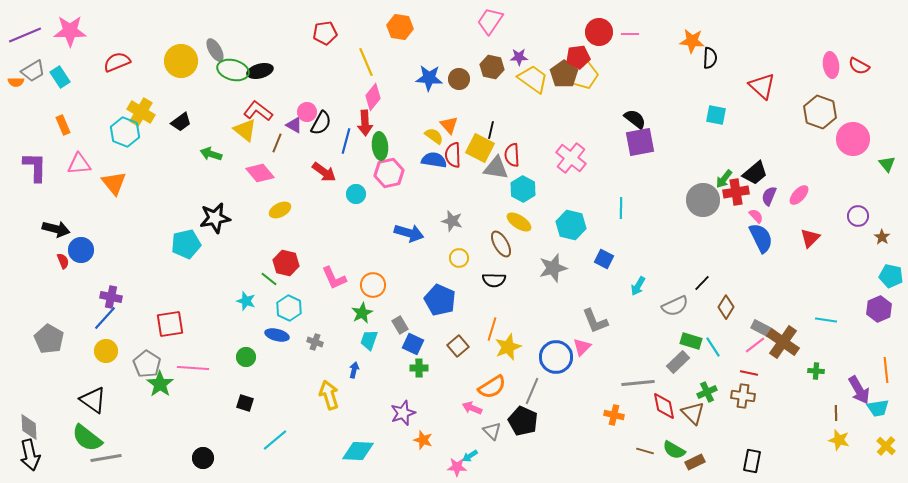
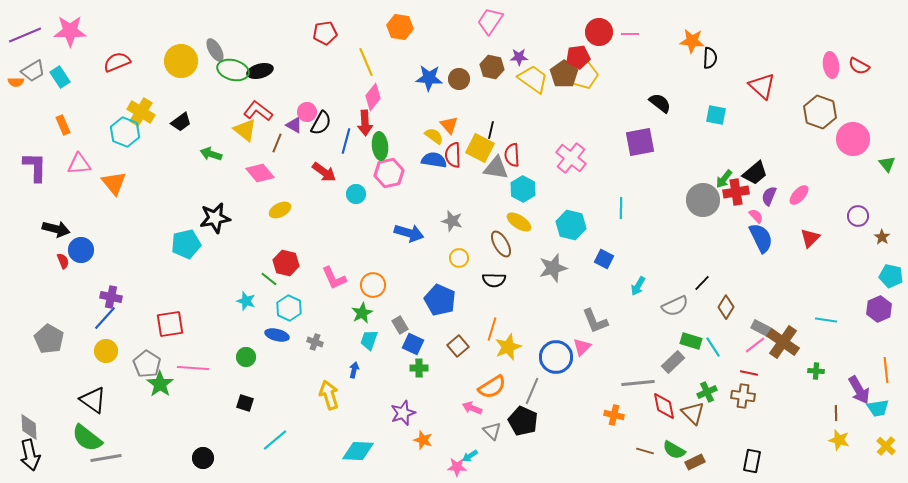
black semicircle at (635, 119): moved 25 px right, 16 px up
gray rectangle at (678, 362): moved 5 px left
